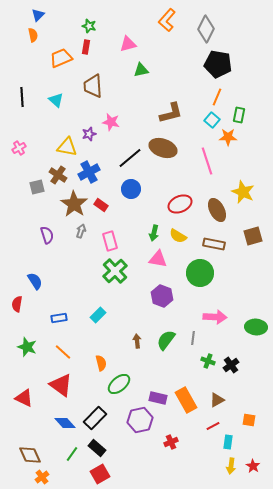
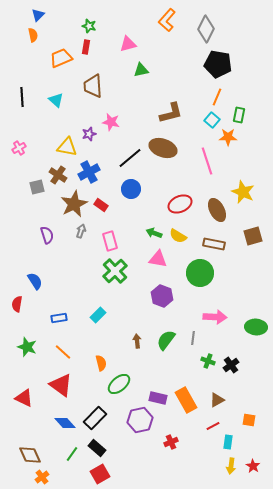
brown star at (74, 204): rotated 12 degrees clockwise
green arrow at (154, 233): rotated 98 degrees clockwise
